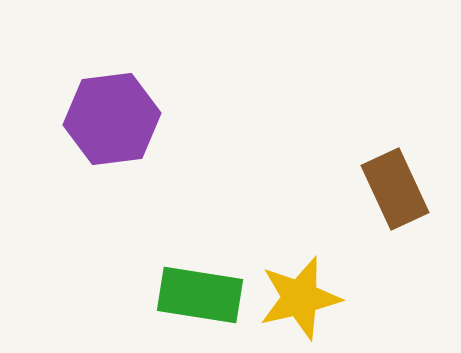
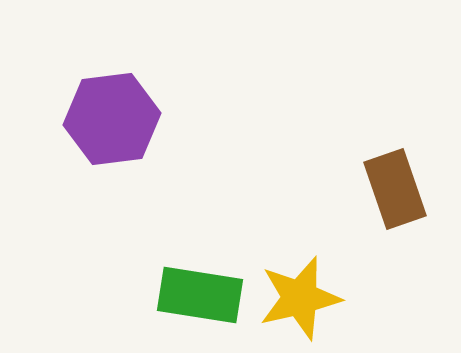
brown rectangle: rotated 6 degrees clockwise
